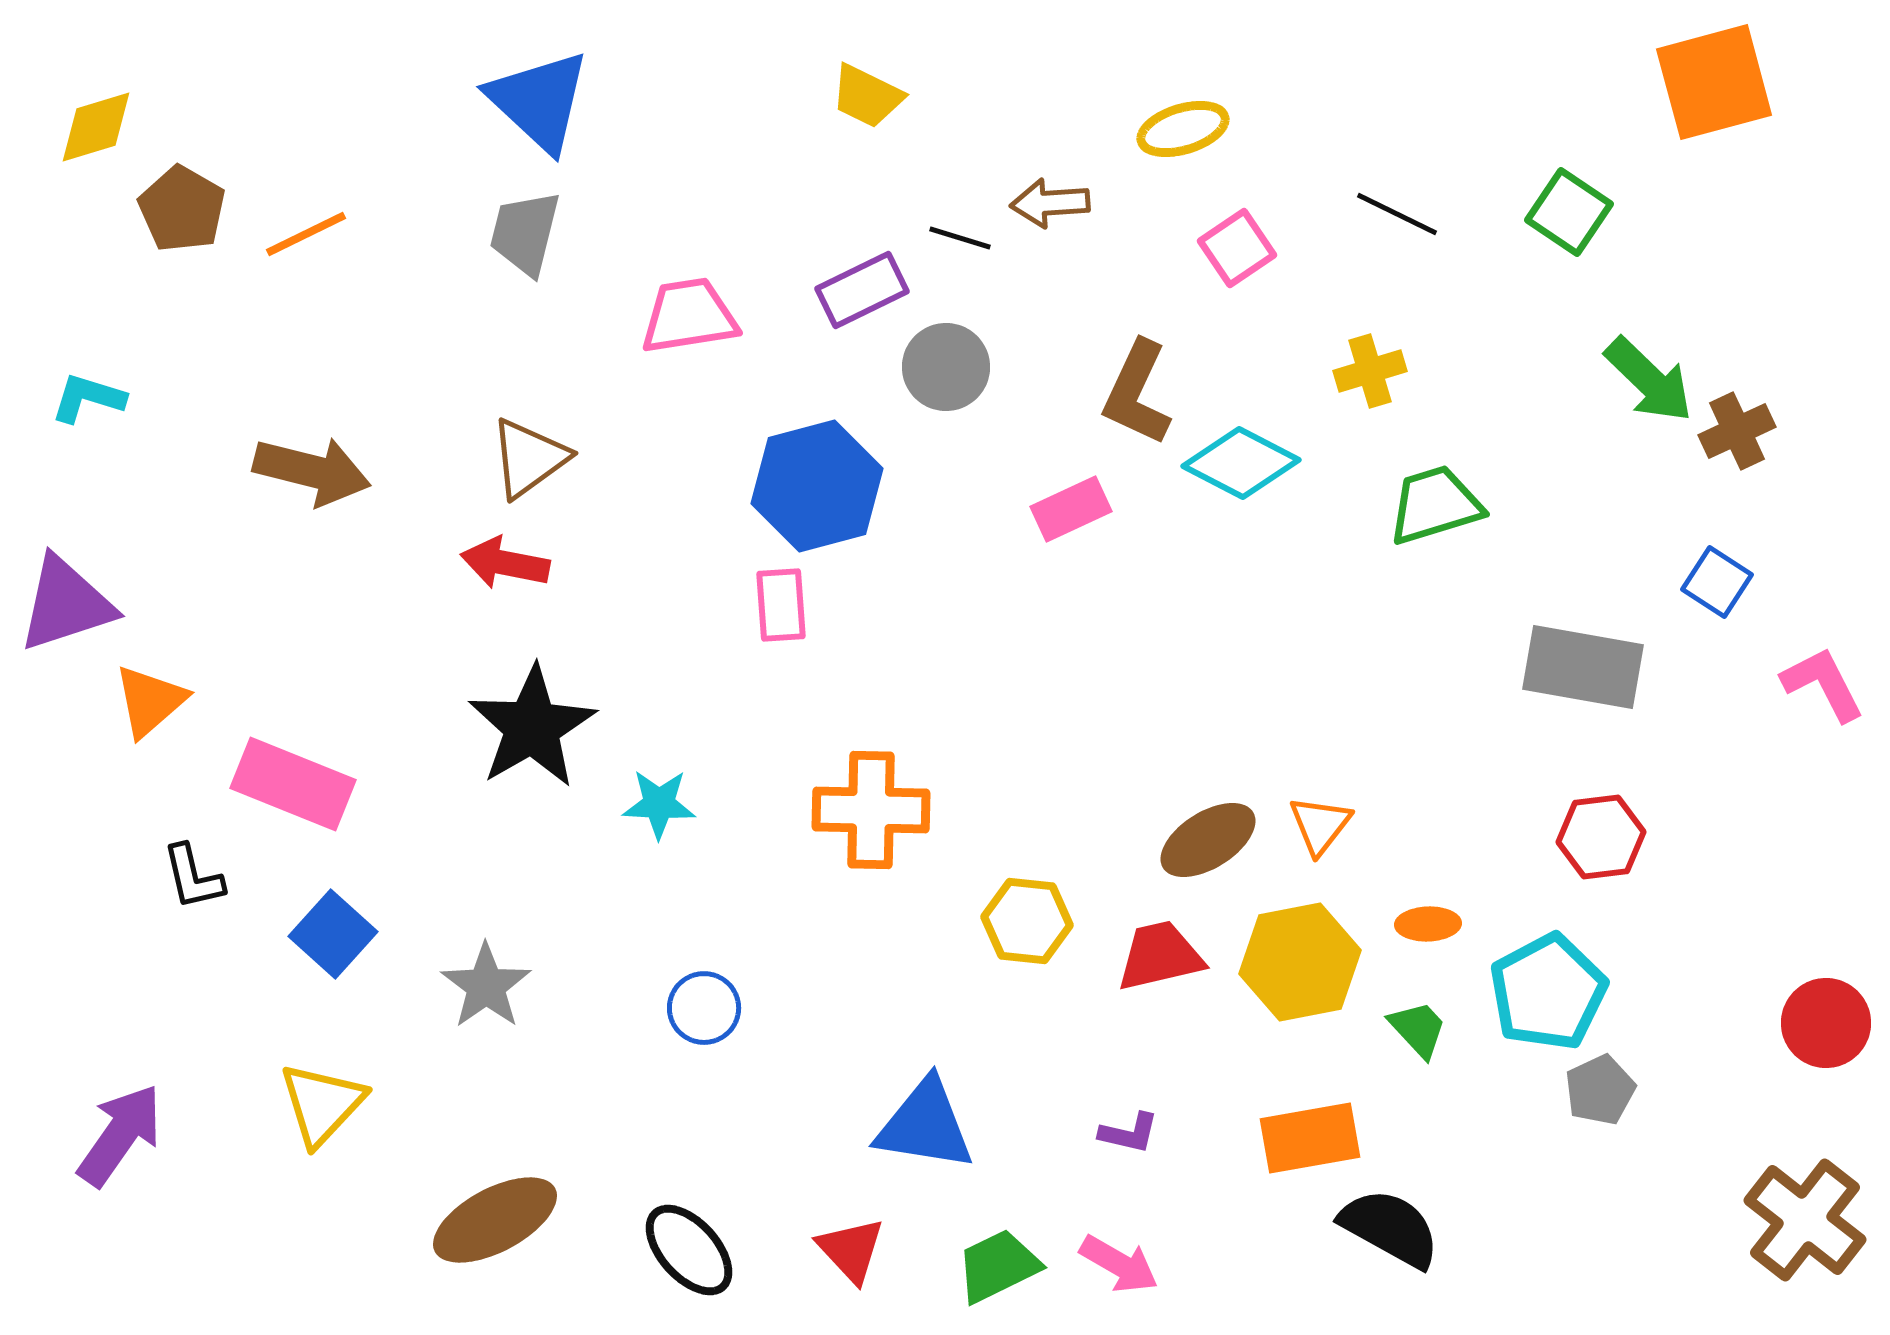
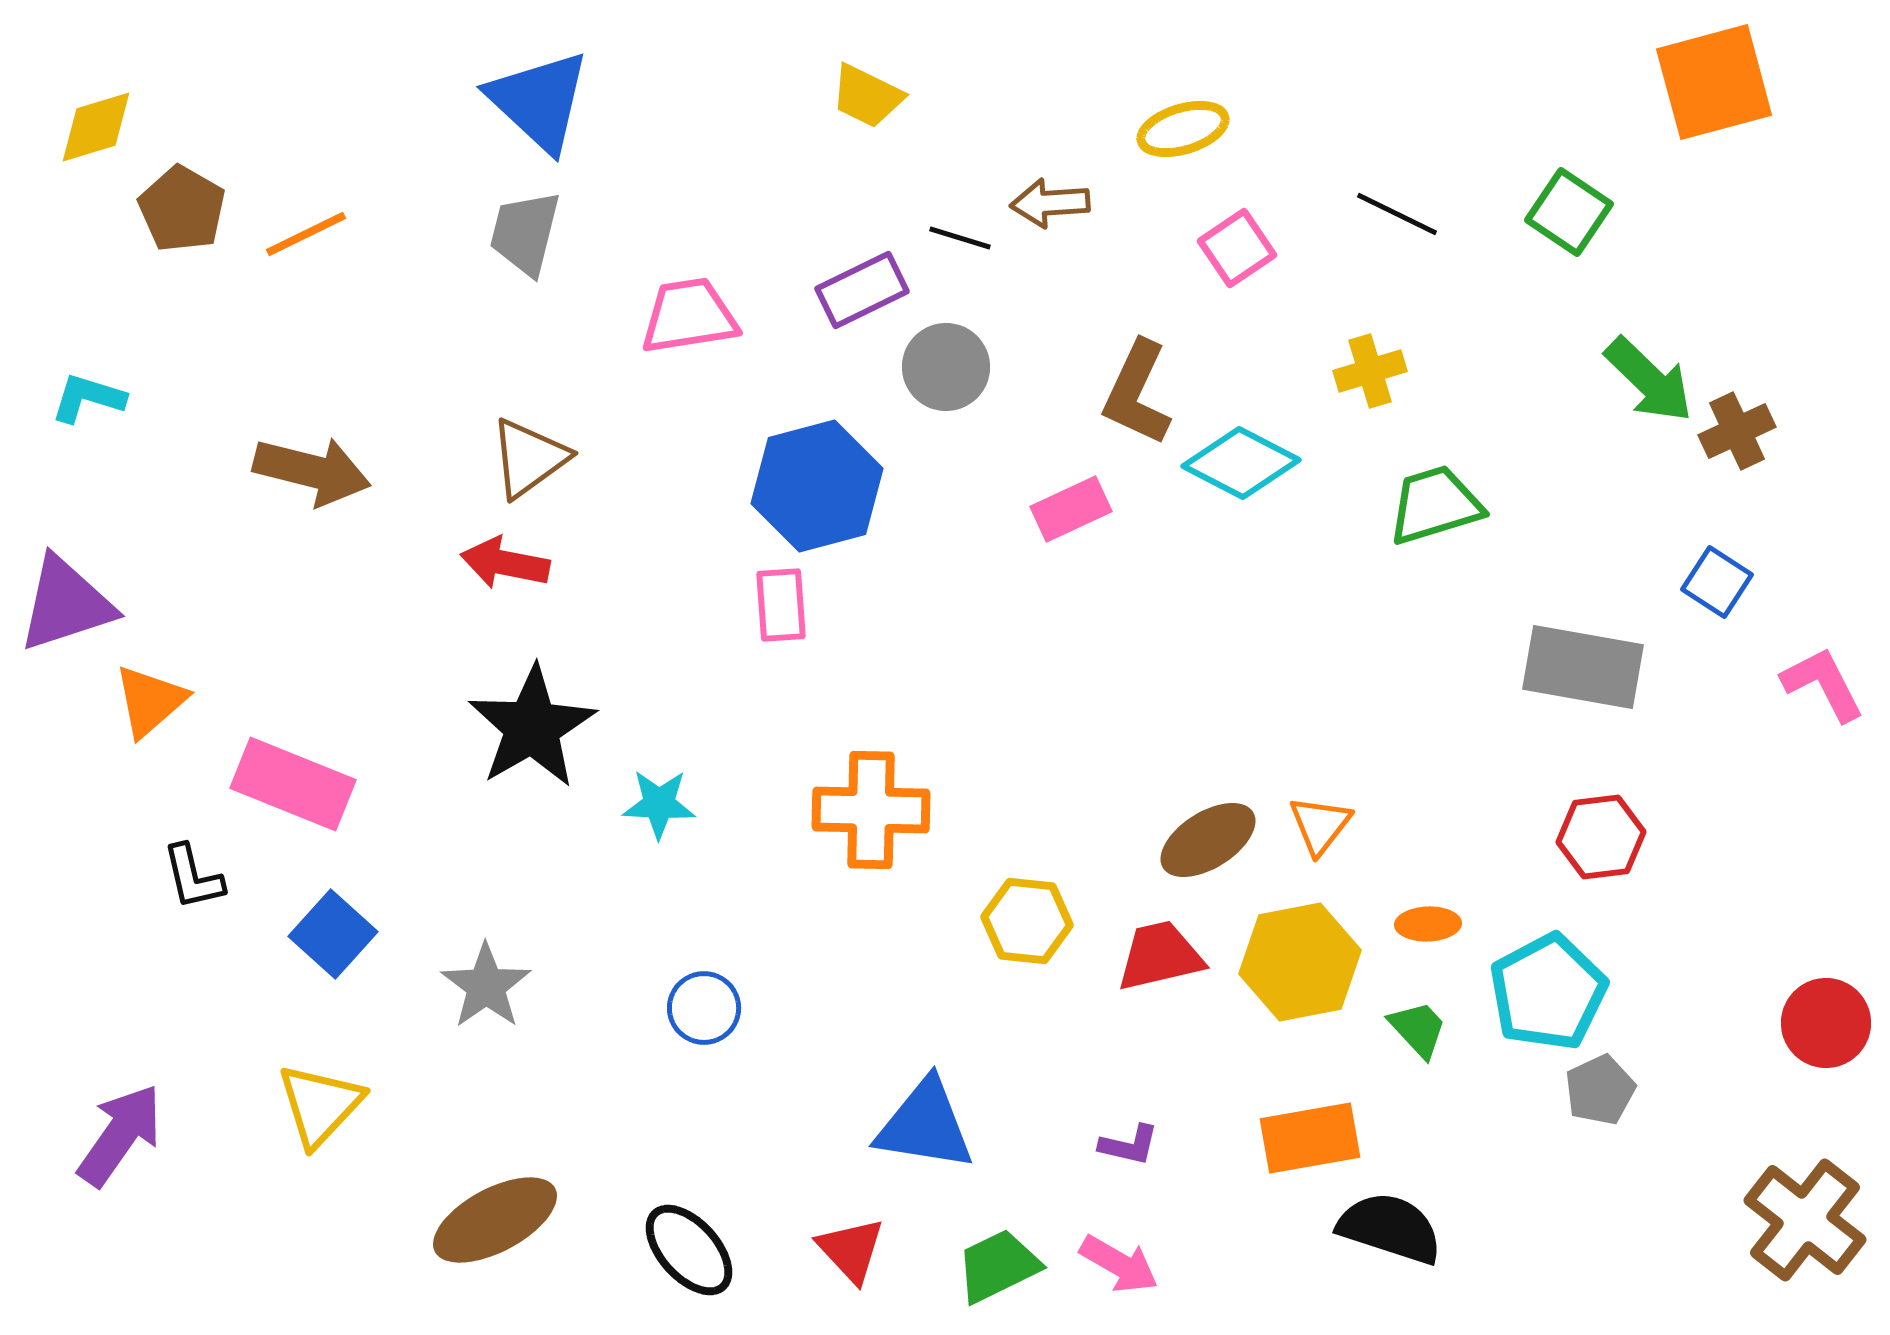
yellow triangle at (322, 1104): moved 2 px left, 1 px down
purple L-shape at (1129, 1133): moved 12 px down
black semicircle at (1390, 1228): rotated 11 degrees counterclockwise
